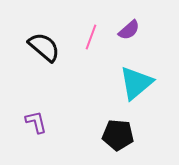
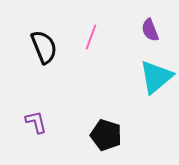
purple semicircle: moved 21 px right; rotated 110 degrees clockwise
black semicircle: rotated 28 degrees clockwise
cyan triangle: moved 20 px right, 6 px up
black pentagon: moved 12 px left; rotated 12 degrees clockwise
